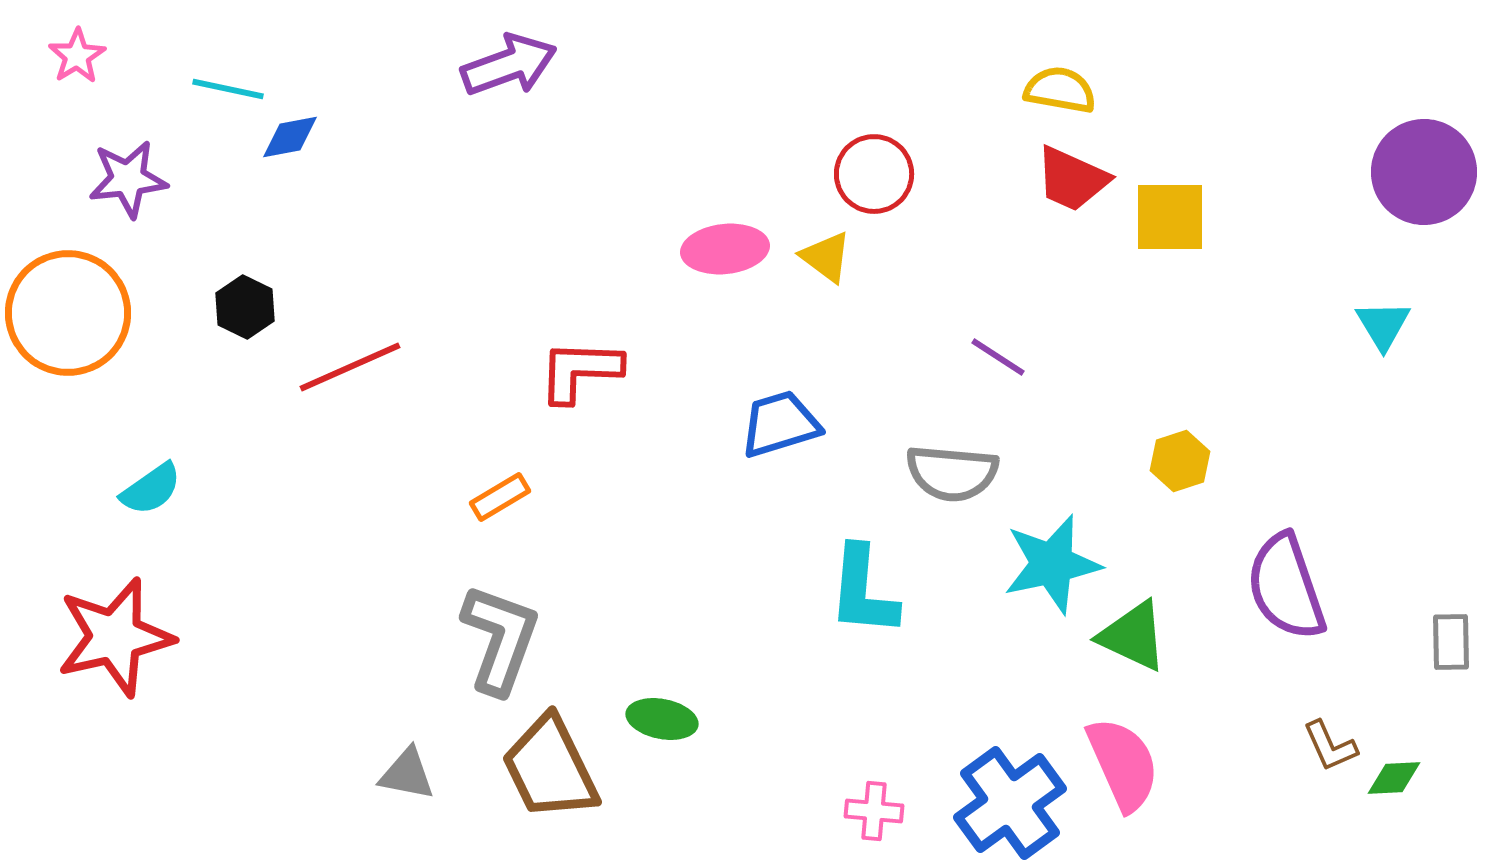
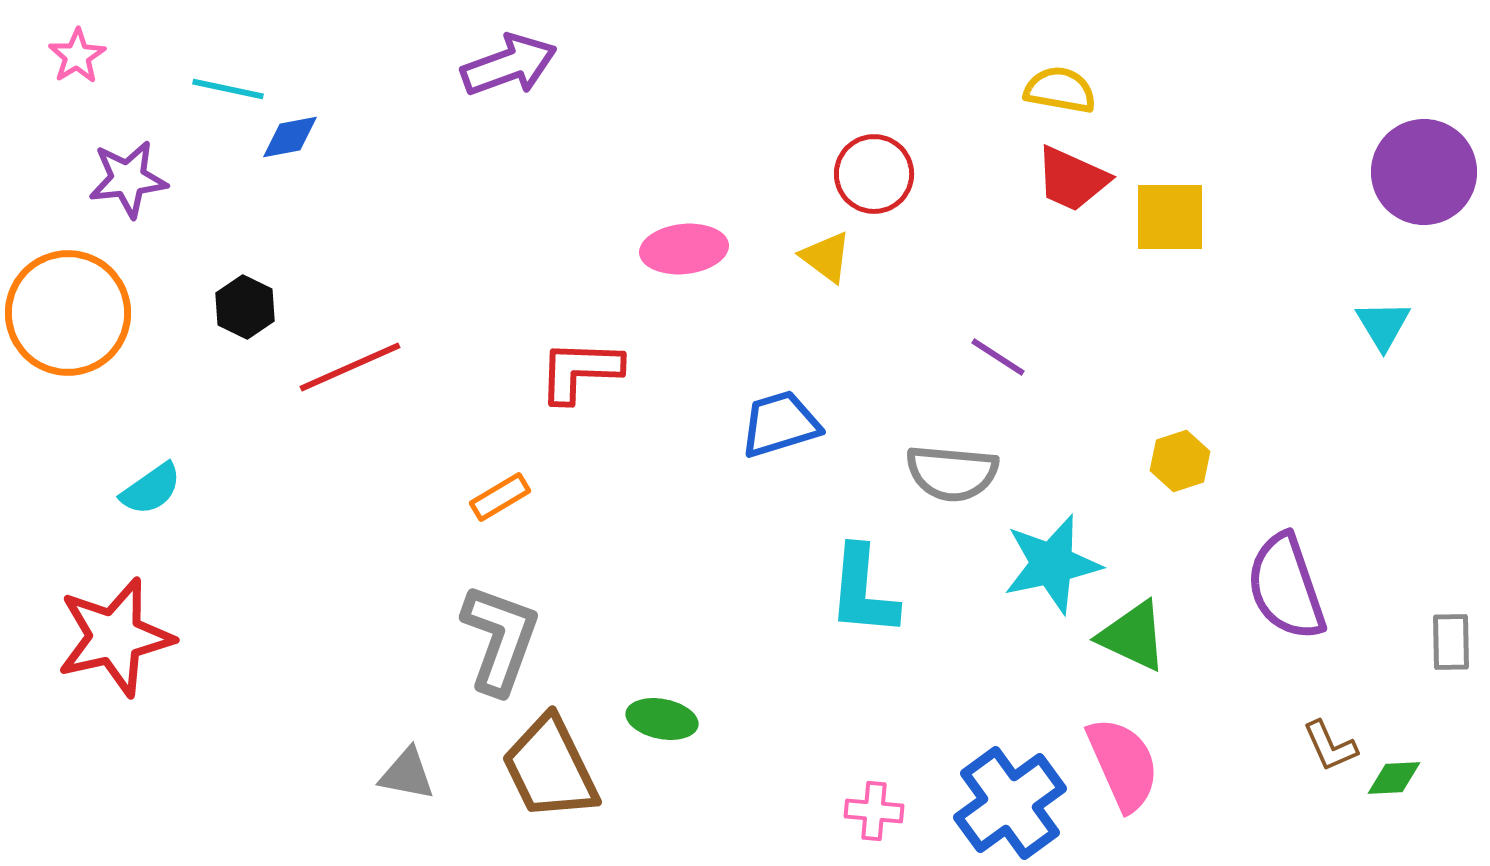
pink ellipse: moved 41 px left
